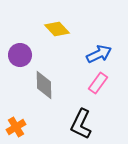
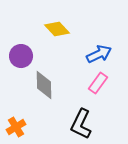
purple circle: moved 1 px right, 1 px down
